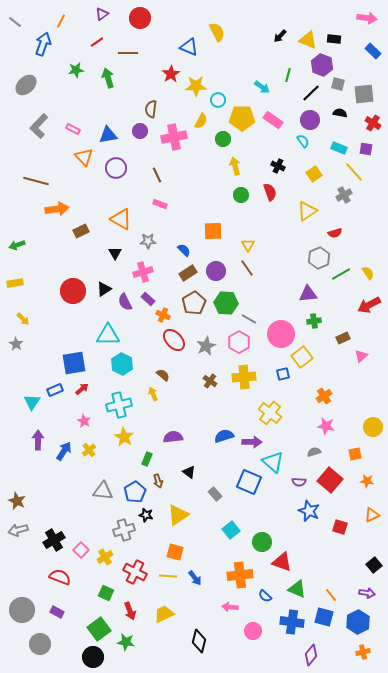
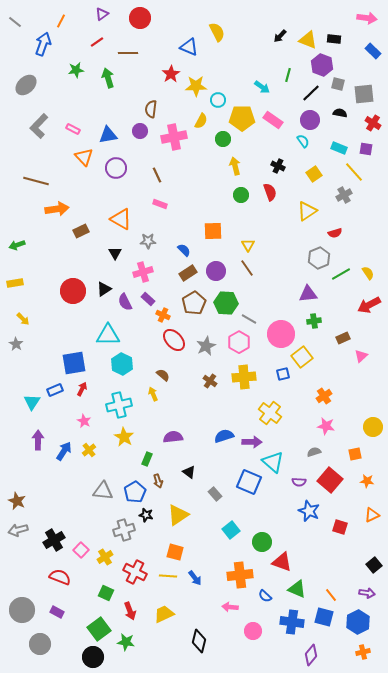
red arrow at (82, 389): rotated 24 degrees counterclockwise
